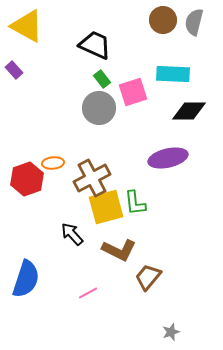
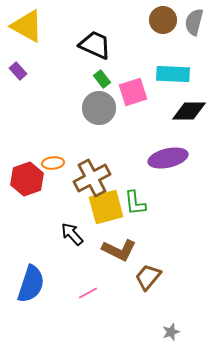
purple rectangle: moved 4 px right, 1 px down
blue semicircle: moved 5 px right, 5 px down
